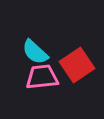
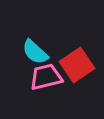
pink trapezoid: moved 4 px right; rotated 8 degrees counterclockwise
